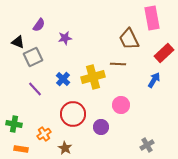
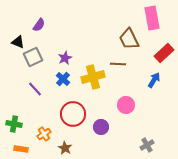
purple star: moved 20 px down; rotated 16 degrees counterclockwise
pink circle: moved 5 px right
